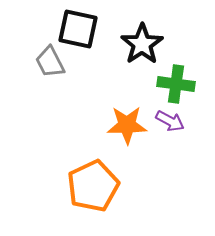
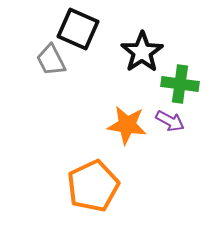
black square: rotated 12 degrees clockwise
black star: moved 8 px down
gray trapezoid: moved 1 px right, 2 px up
green cross: moved 4 px right
orange star: rotated 9 degrees clockwise
